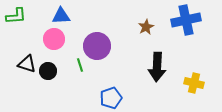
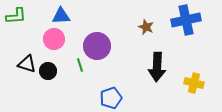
brown star: rotated 21 degrees counterclockwise
